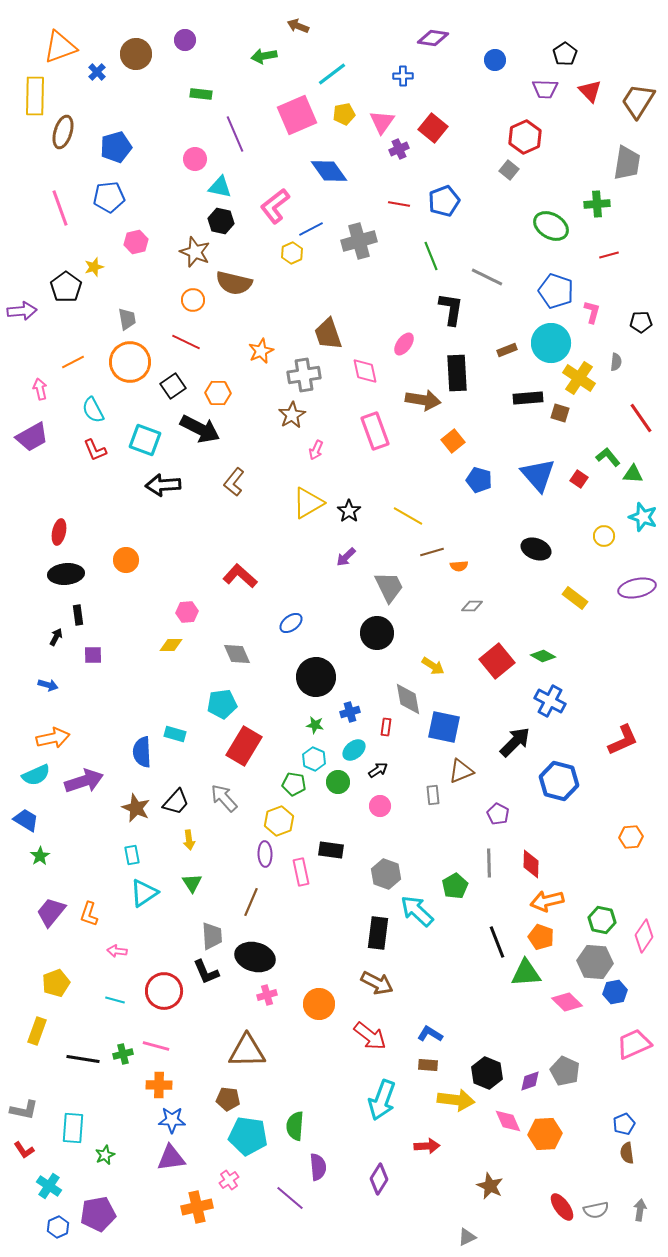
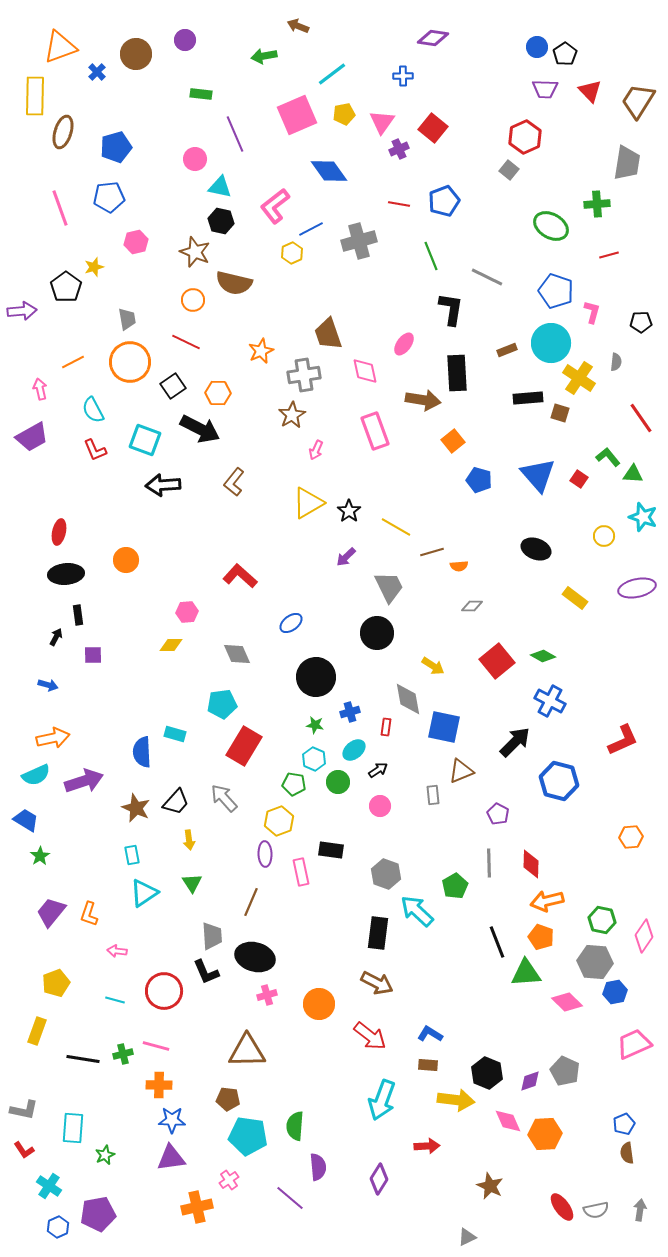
blue circle at (495, 60): moved 42 px right, 13 px up
yellow line at (408, 516): moved 12 px left, 11 px down
